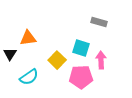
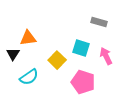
black triangle: moved 3 px right
pink arrow: moved 5 px right, 4 px up; rotated 24 degrees counterclockwise
pink pentagon: moved 2 px right, 5 px down; rotated 20 degrees clockwise
